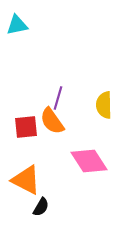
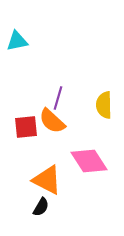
cyan triangle: moved 16 px down
orange semicircle: rotated 12 degrees counterclockwise
orange triangle: moved 21 px right
